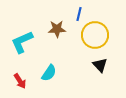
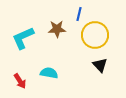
cyan L-shape: moved 1 px right, 4 px up
cyan semicircle: rotated 114 degrees counterclockwise
